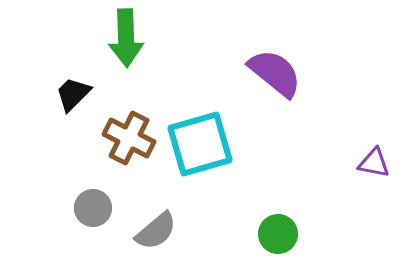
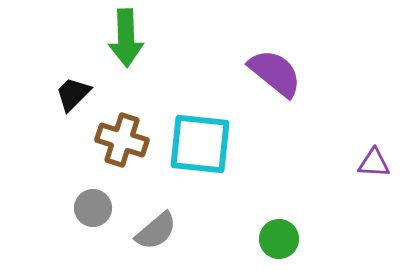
brown cross: moved 7 px left, 2 px down; rotated 9 degrees counterclockwise
cyan square: rotated 22 degrees clockwise
purple triangle: rotated 8 degrees counterclockwise
green circle: moved 1 px right, 5 px down
